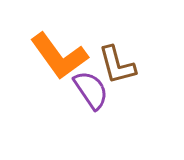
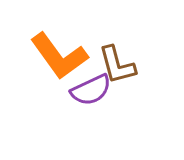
purple semicircle: rotated 99 degrees clockwise
